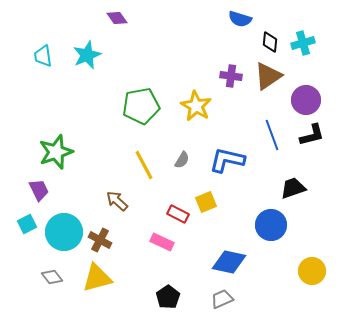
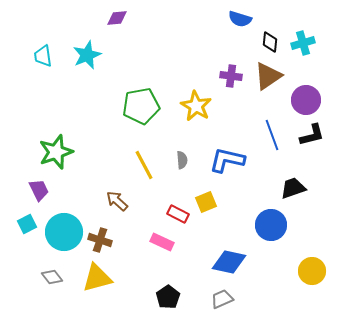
purple diamond: rotated 60 degrees counterclockwise
gray semicircle: rotated 36 degrees counterclockwise
brown cross: rotated 10 degrees counterclockwise
